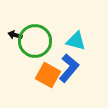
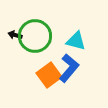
green circle: moved 5 px up
orange square: moved 1 px right; rotated 25 degrees clockwise
